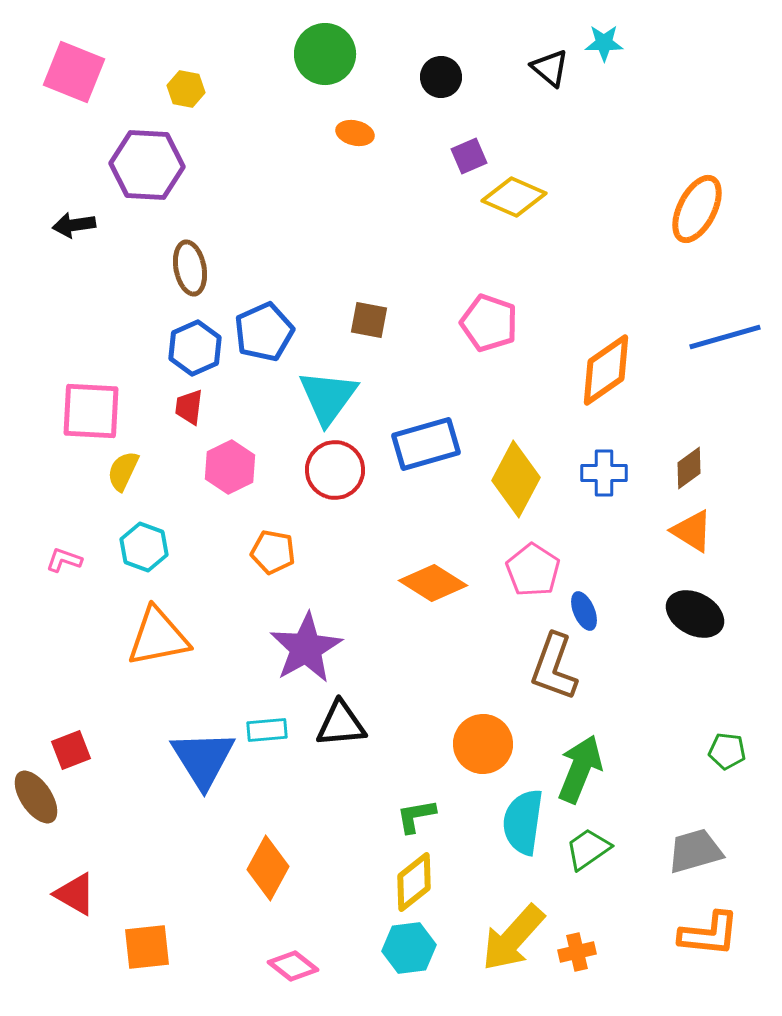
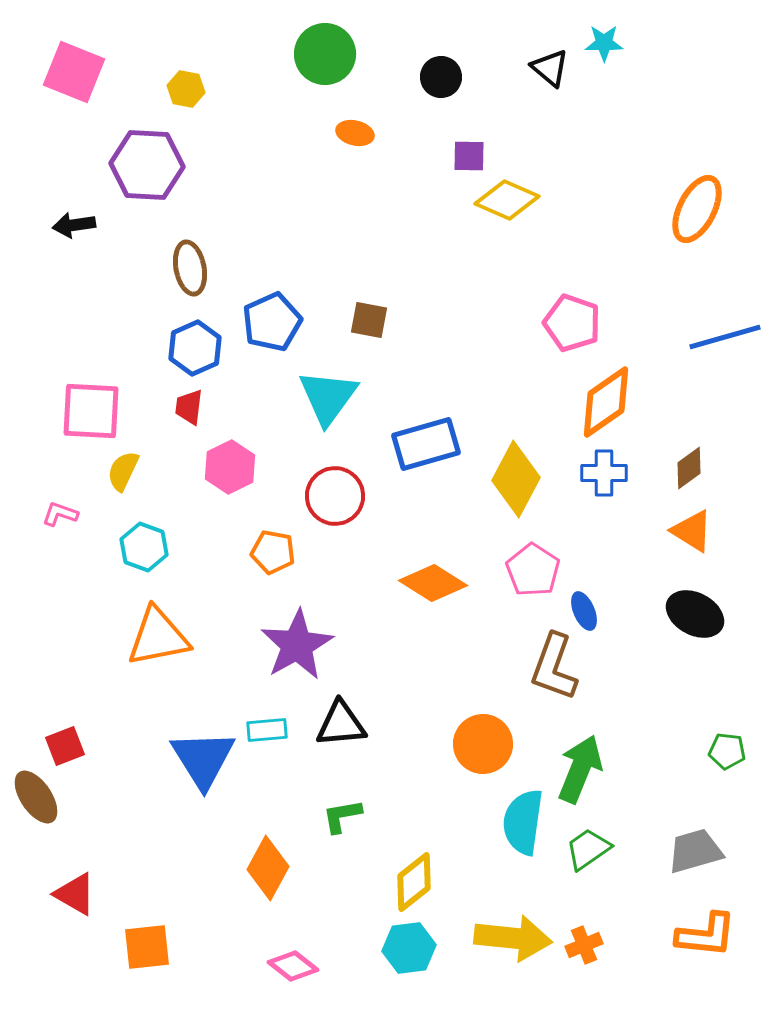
purple square at (469, 156): rotated 24 degrees clockwise
yellow diamond at (514, 197): moved 7 px left, 3 px down
pink pentagon at (489, 323): moved 83 px right
blue pentagon at (264, 332): moved 8 px right, 10 px up
orange diamond at (606, 370): moved 32 px down
red circle at (335, 470): moved 26 px down
pink L-shape at (64, 560): moved 4 px left, 46 px up
purple star at (306, 648): moved 9 px left, 3 px up
red square at (71, 750): moved 6 px left, 4 px up
green L-shape at (416, 816): moved 74 px left
orange L-shape at (709, 934): moved 3 px left, 1 px down
yellow arrow at (513, 938): rotated 126 degrees counterclockwise
orange cross at (577, 952): moved 7 px right, 7 px up; rotated 9 degrees counterclockwise
